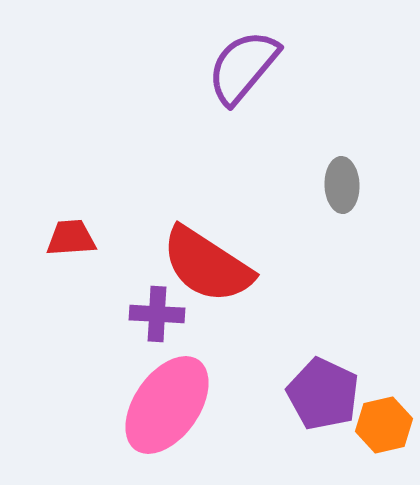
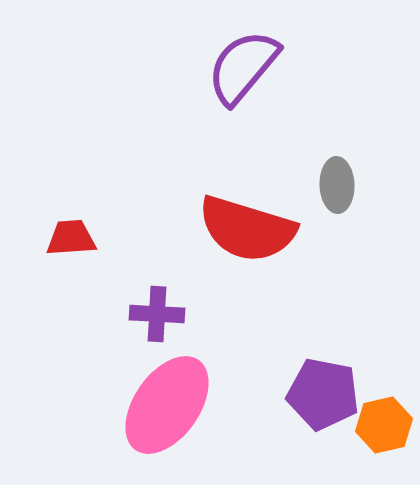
gray ellipse: moved 5 px left
red semicircle: moved 40 px right, 36 px up; rotated 16 degrees counterclockwise
purple pentagon: rotated 14 degrees counterclockwise
